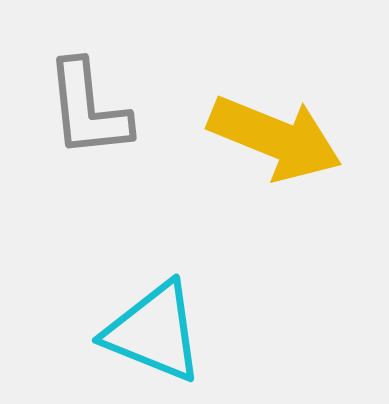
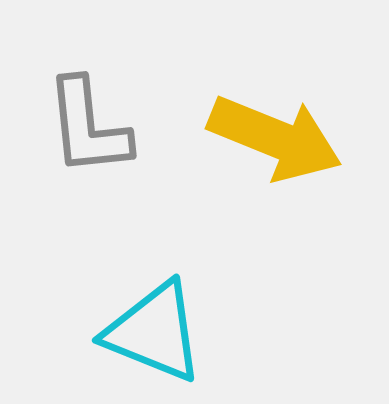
gray L-shape: moved 18 px down
